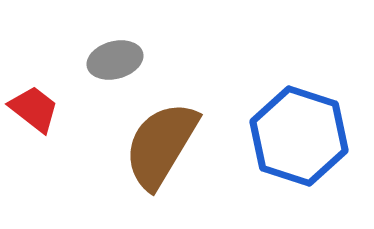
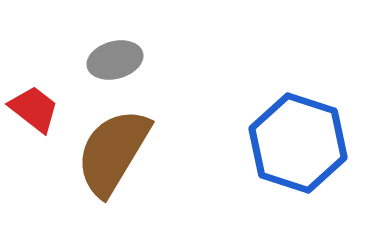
blue hexagon: moved 1 px left, 7 px down
brown semicircle: moved 48 px left, 7 px down
